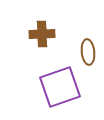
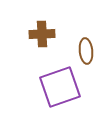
brown ellipse: moved 2 px left, 1 px up
